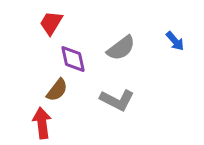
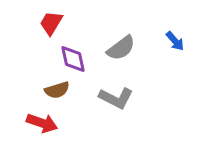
brown semicircle: rotated 35 degrees clockwise
gray L-shape: moved 1 px left, 2 px up
red arrow: rotated 116 degrees clockwise
